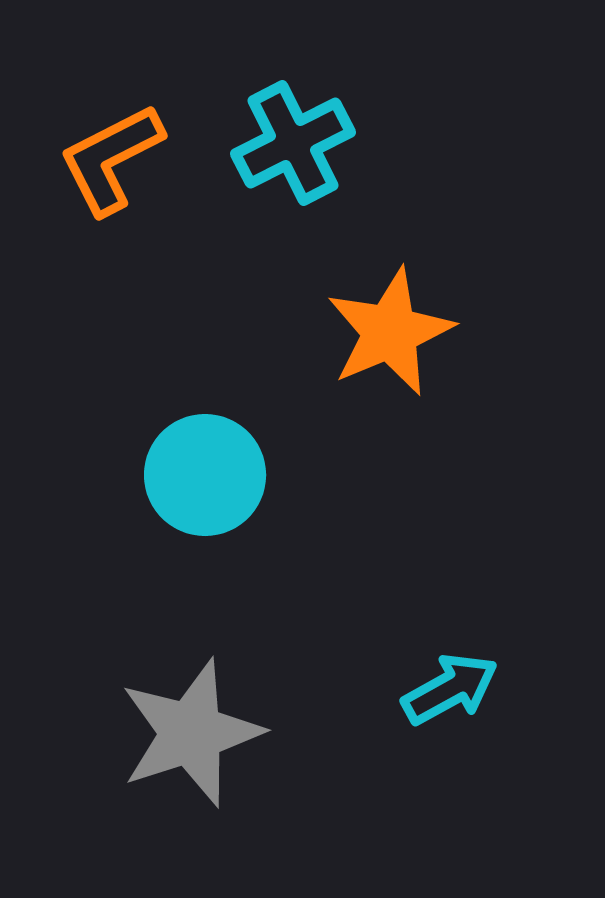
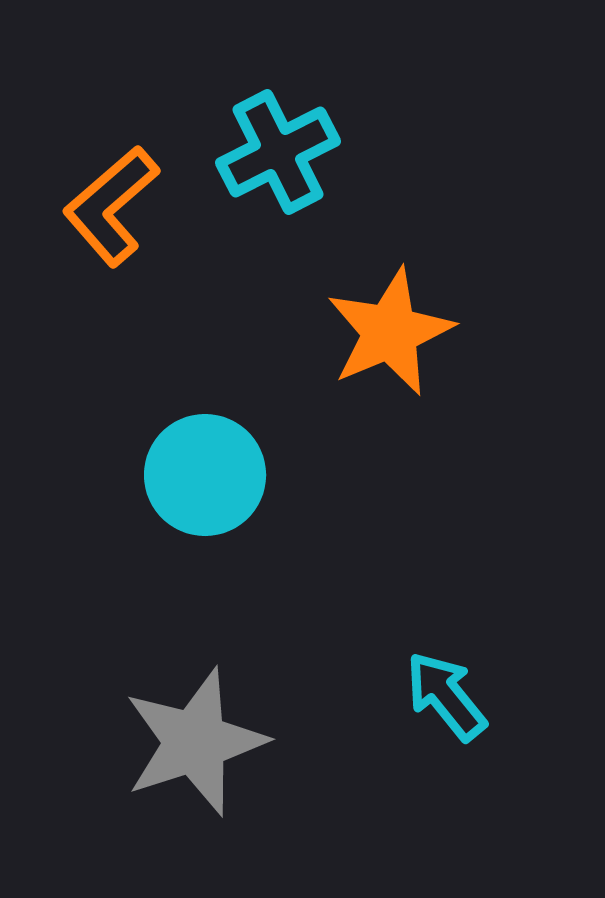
cyan cross: moved 15 px left, 9 px down
orange L-shape: moved 47 px down; rotated 14 degrees counterclockwise
cyan arrow: moved 4 px left, 7 px down; rotated 100 degrees counterclockwise
gray star: moved 4 px right, 9 px down
